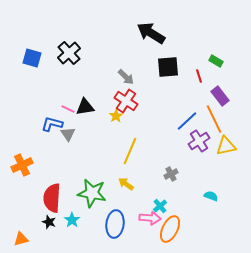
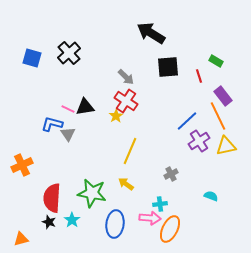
purple rectangle: moved 3 px right
orange line: moved 4 px right, 3 px up
cyan cross: moved 2 px up; rotated 32 degrees clockwise
